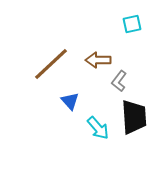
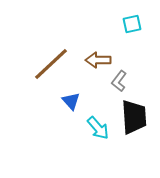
blue triangle: moved 1 px right
